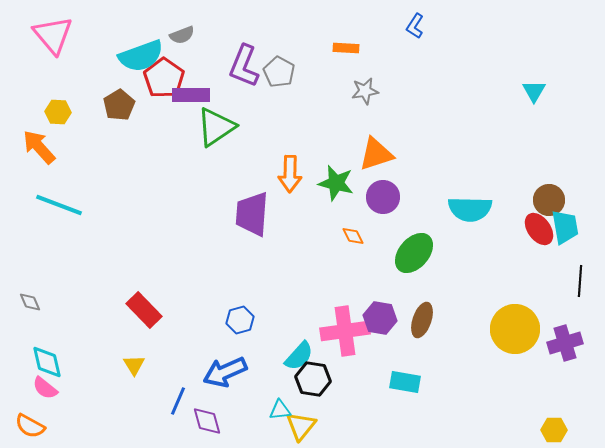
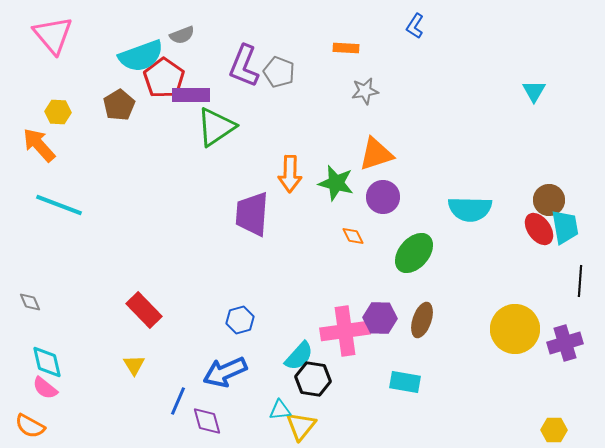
gray pentagon at (279, 72): rotated 8 degrees counterclockwise
orange arrow at (39, 147): moved 2 px up
purple hexagon at (380, 318): rotated 8 degrees counterclockwise
